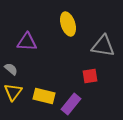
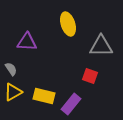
gray triangle: moved 2 px left; rotated 10 degrees counterclockwise
gray semicircle: rotated 16 degrees clockwise
red square: rotated 28 degrees clockwise
yellow triangle: rotated 24 degrees clockwise
